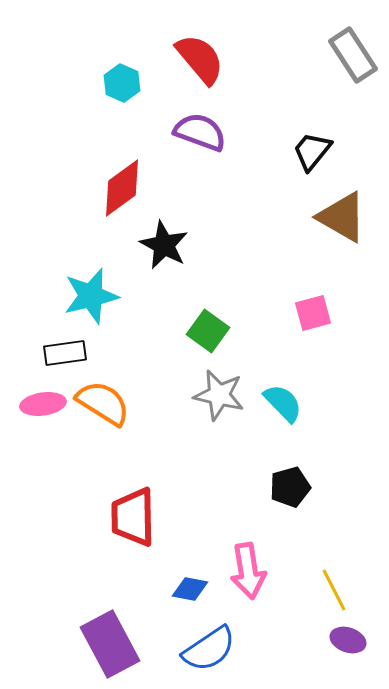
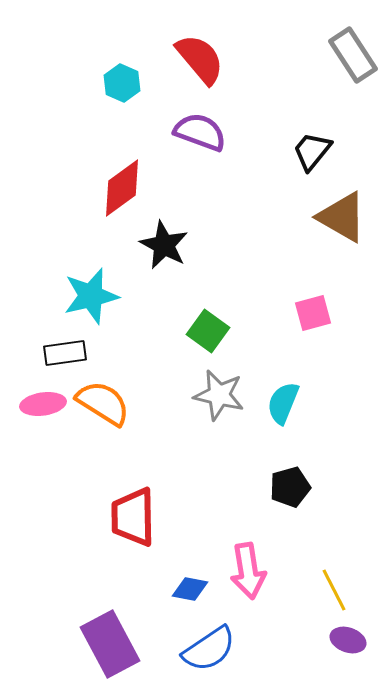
cyan semicircle: rotated 114 degrees counterclockwise
